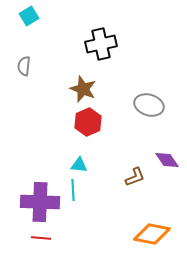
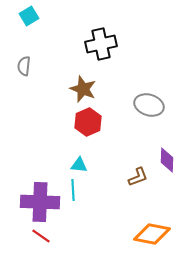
purple diamond: rotated 35 degrees clockwise
brown L-shape: moved 3 px right
red line: moved 2 px up; rotated 30 degrees clockwise
